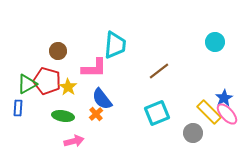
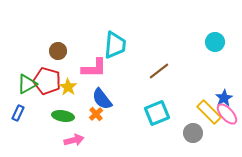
blue rectangle: moved 5 px down; rotated 21 degrees clockwise
pink arrow: moved 1 px up
